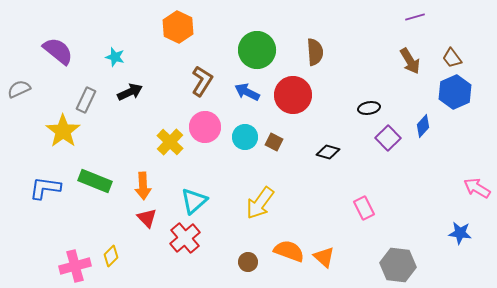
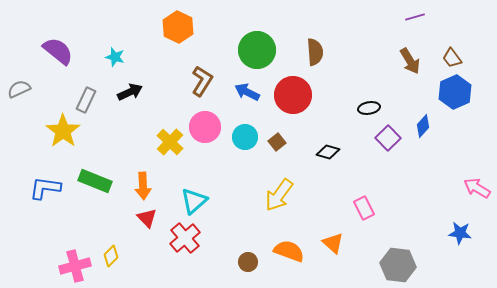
brown square: moved 3 px right; rotated 24 degrees clockwise
yellow arrow: moved 19 px right, 8 px up
orange triangle: moved 9 px right, 14 px up
